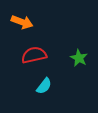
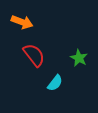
red semicircle: rotated 65 degrees clockwise
cyan semicircle: moved 11 px right, 3 px up
